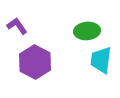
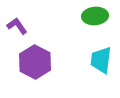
green ellipse: moved 8 px right, 15 px up
